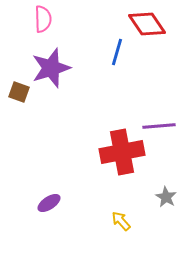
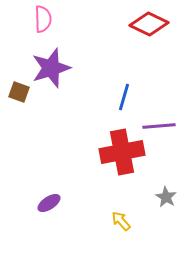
red diamond: moved 2 px right; rotated 30 degrees counterclockwise
blue line: moved 7 px right, 45 px down
